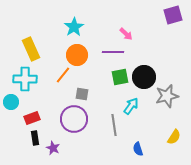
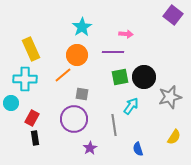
purple square: rotated 36 degrees counterclockwise
cyan star: moved 8 px right
pink arrow: rotated 40 degrees counterclockwise
orange line: rotated 12 degrees clockwise
gray star: moved 3 px right, 1 px down
cyan circle: moved 1 px down
red rectangle: rotated 42 degrees counterclockwise
purple star: moved 37 px right; rotated 16 degrees clockwise
